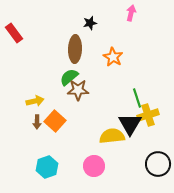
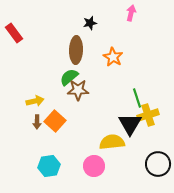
brown ellipse: moved 1 px right, 1 px down
yellow semicircle: moved 6 px down
cyan hexagon: moved 2 px right, 1 px up; rotated 10 degrees clockwise
